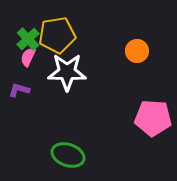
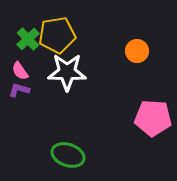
pink semicircle: moved 8 px left, 14 px down; rotated 60 degrees counterclockwise
